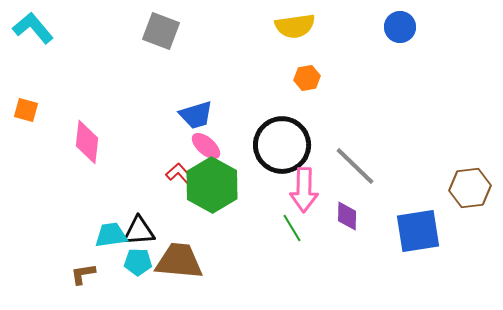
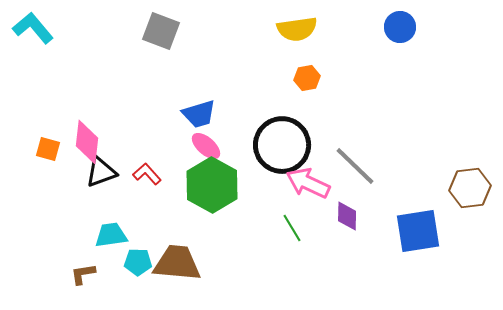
yellow semicircle: moved 2 px right, 3 px down
orange square: moved 22 px right, 39 px down
blue trapezoid: moved 3 px right, 1 px up
red L-shape: moved 33 px left
pink arrow: moved 4 px right, 7 px up; rotated 114 degrees clockwise
black triangle: moved 38 px left, 59 px up; rotated 16 degrees counterclockwise
brown trapezoid: moved 2 px left, 2 px down
